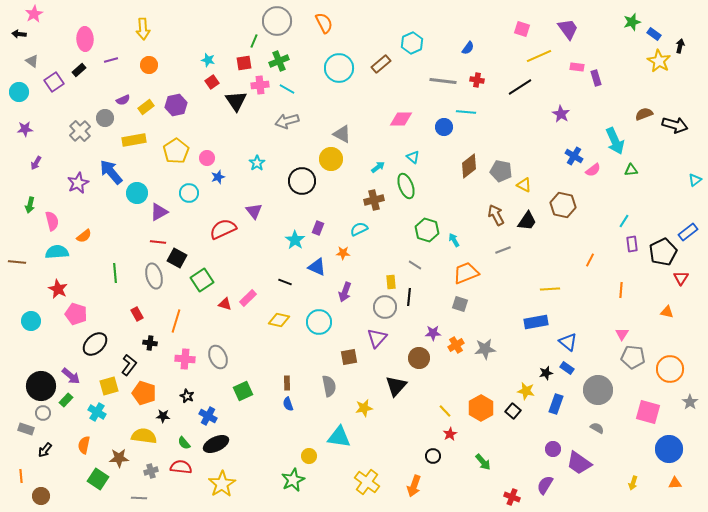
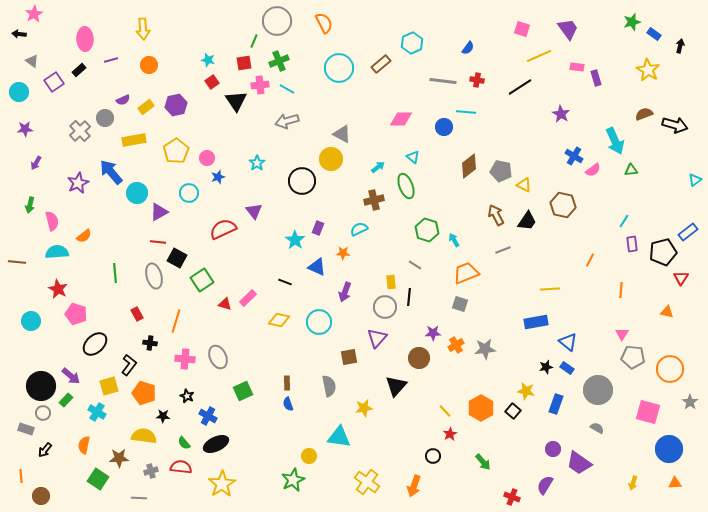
yellow star at (659, 61): moved 11 px left, 9 px down
black pentagon at (663, 252): rotated 12 degrees clockwise
black star at (546, 373): moved 6 px up
